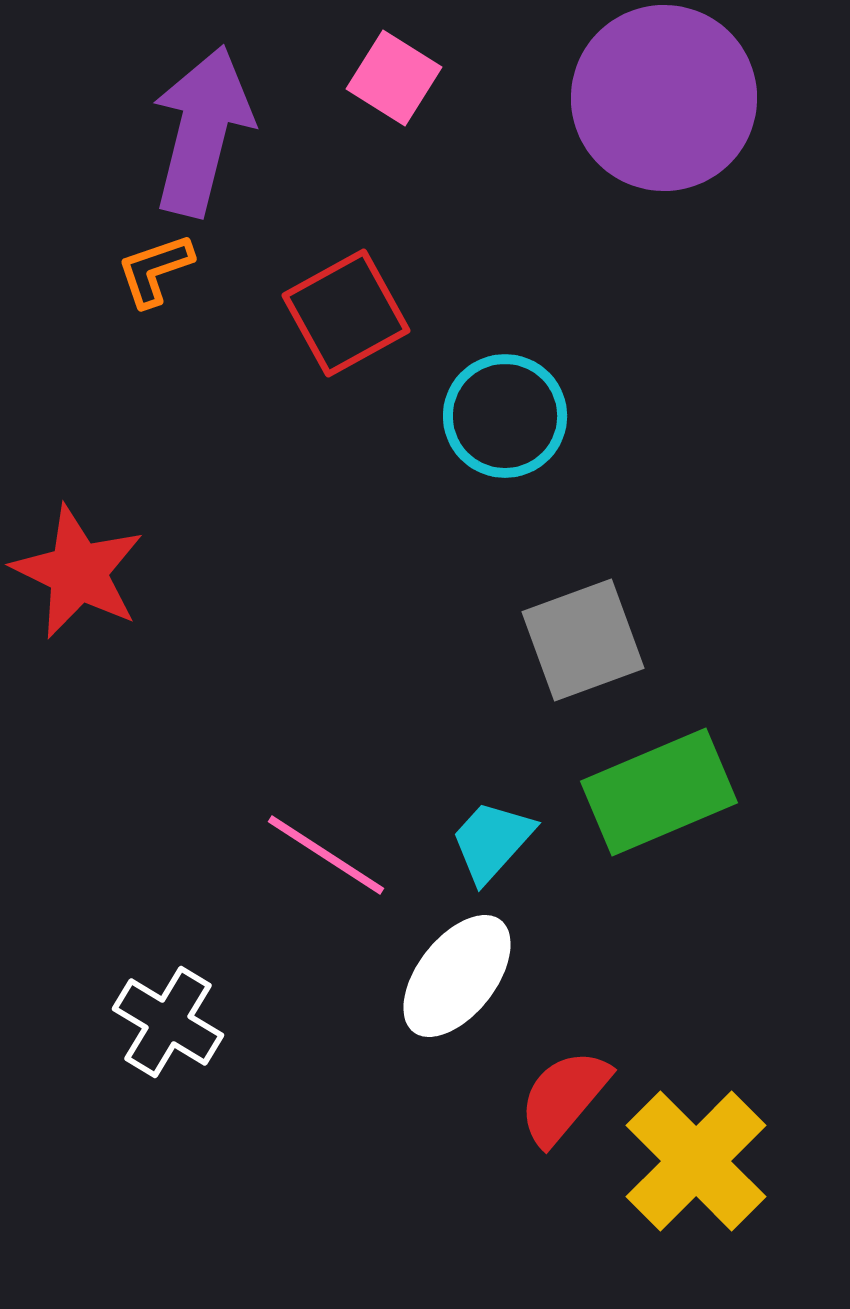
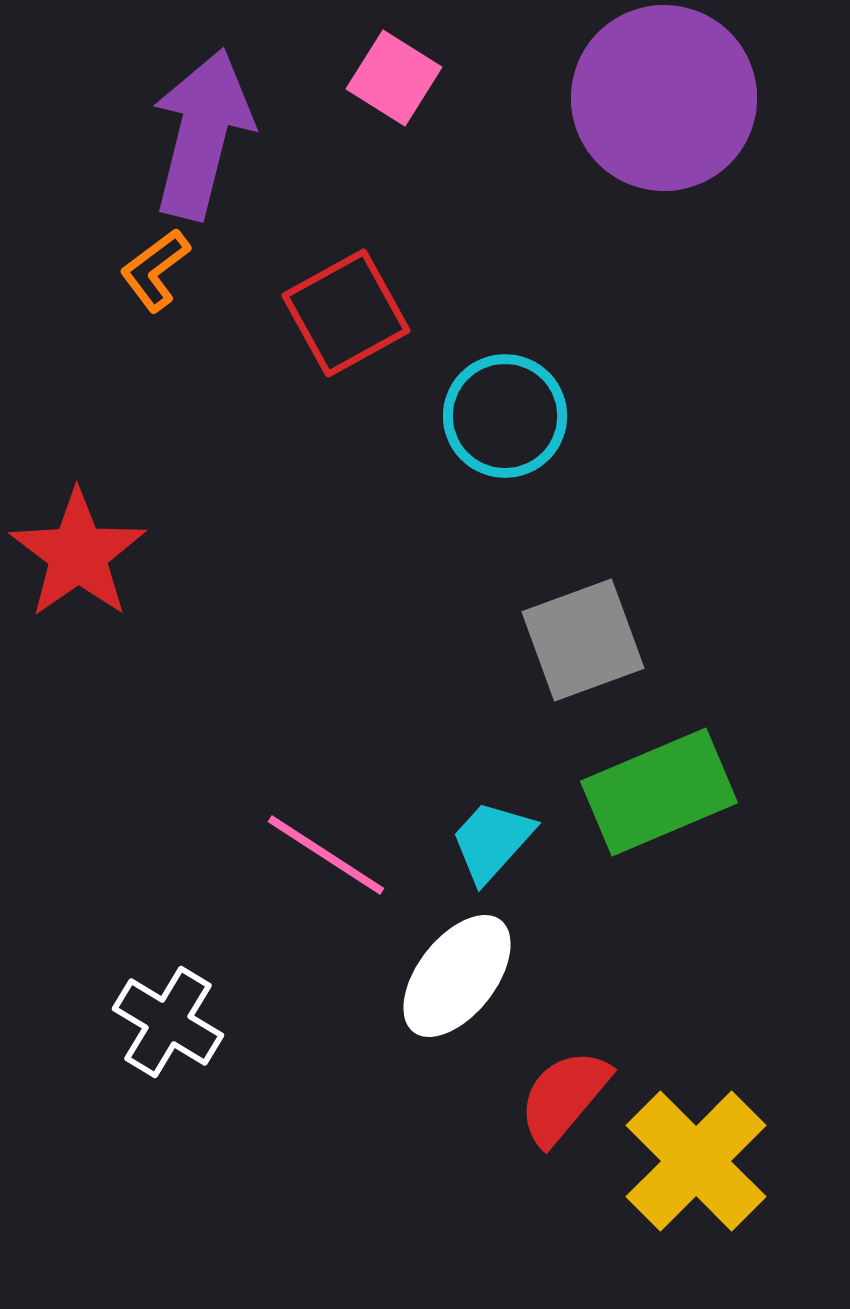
purple arrow: moved 3 px down
orange L-shape: rotated 18 degrees counterclockwise
red star: moved 18 px up; rotated 11 degrees clockwise
